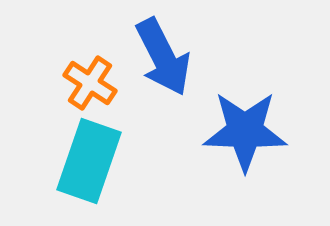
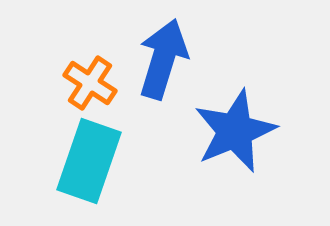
blue arrow: moved 2 px down; rotated 136 degrees counterclockwise
blue star: moved 10 px left; rotated 24 degrees counterclockwise
